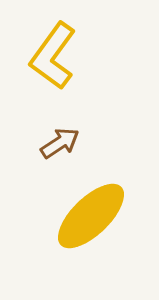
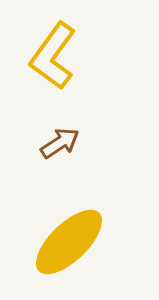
yellow ellipse: moved 22 px left, 26 px down
